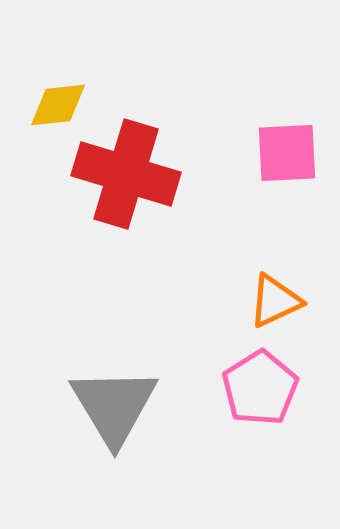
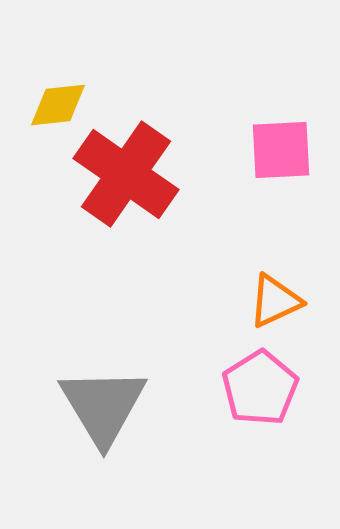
pink square: moved 6 px left, 3 px up
red cross: rotated 18 degrees clockwise
gray triangle: moved 11 px left
